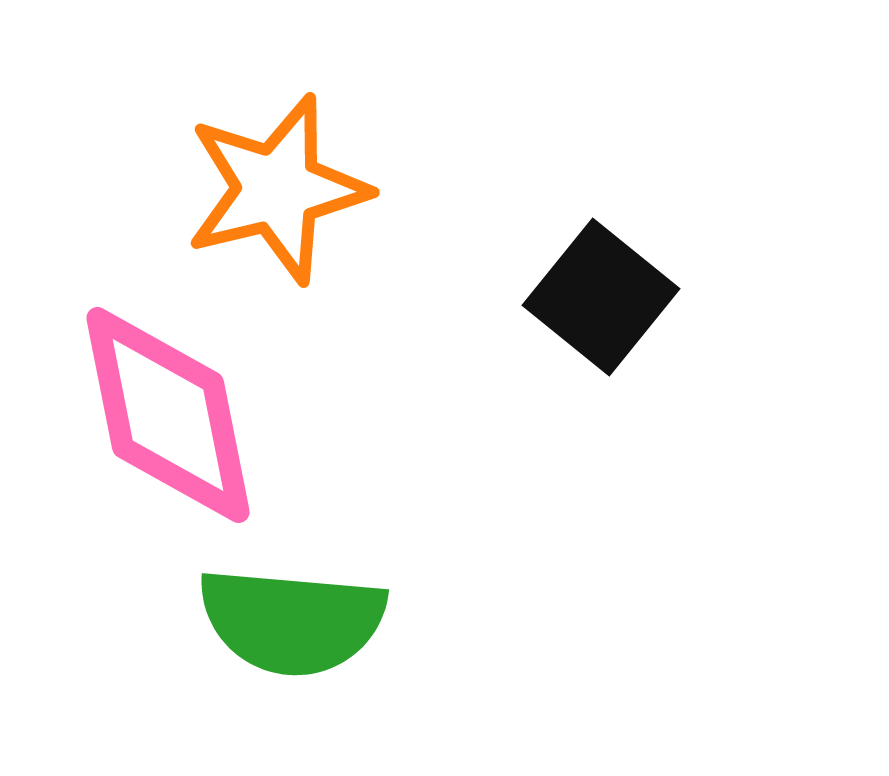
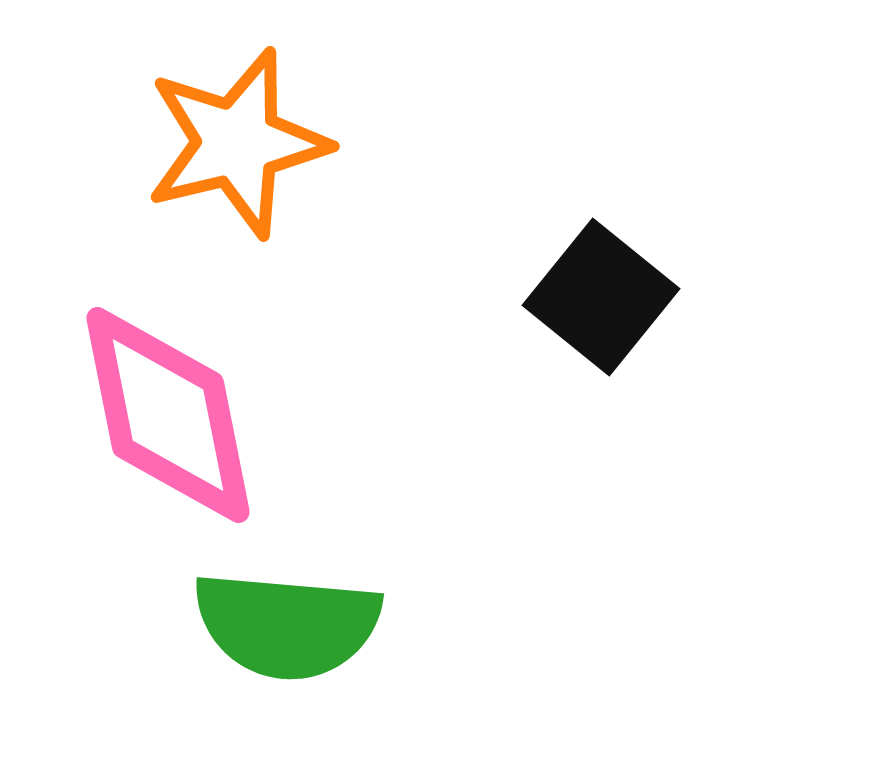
orange star: moved 40 px left, 46 px up
green semicircle: moved 5 px left, 4 px down
